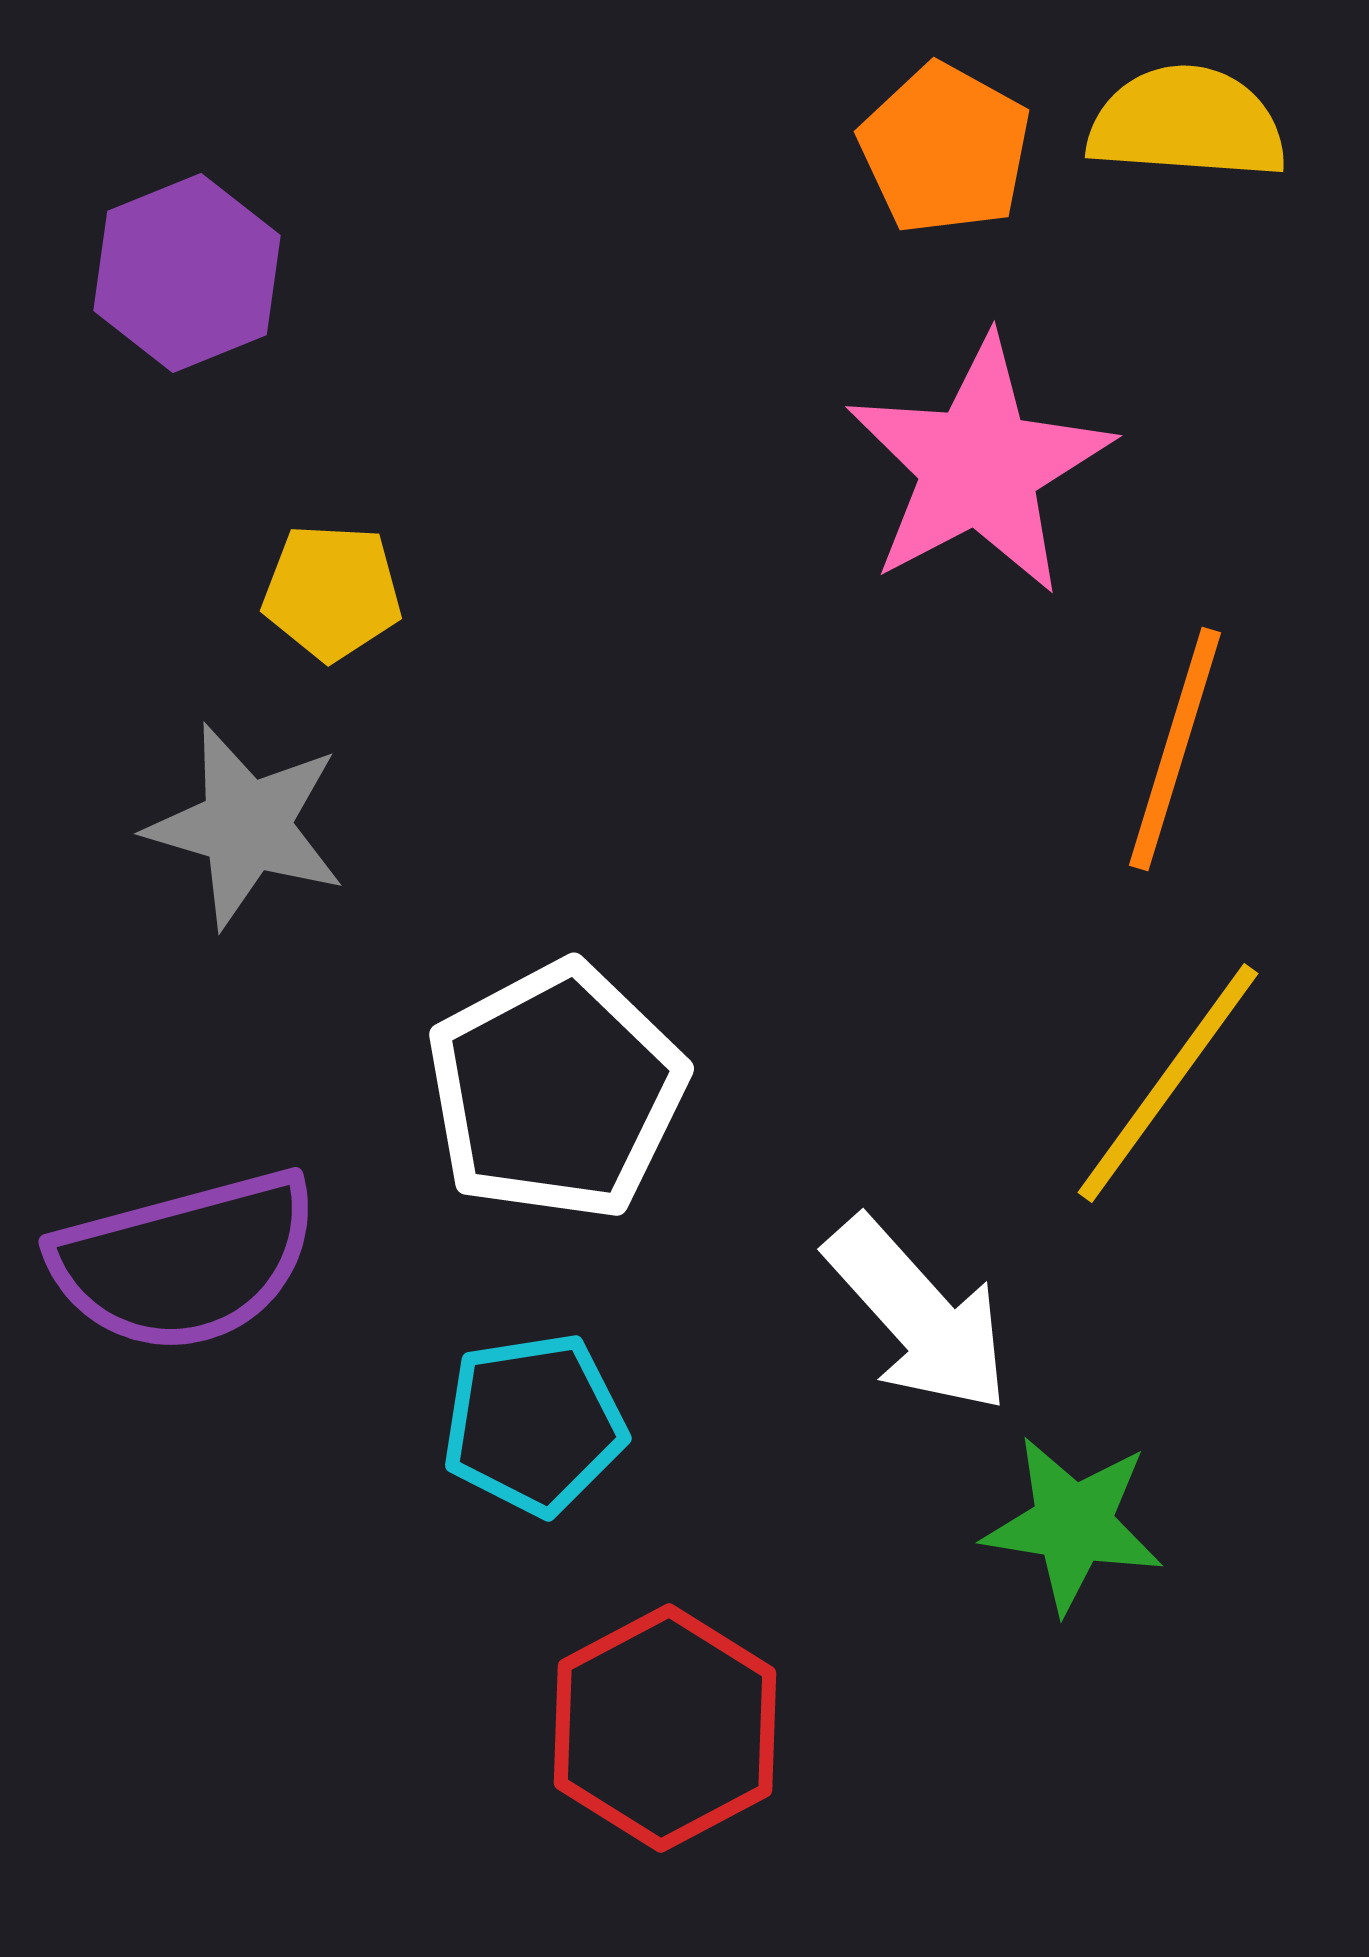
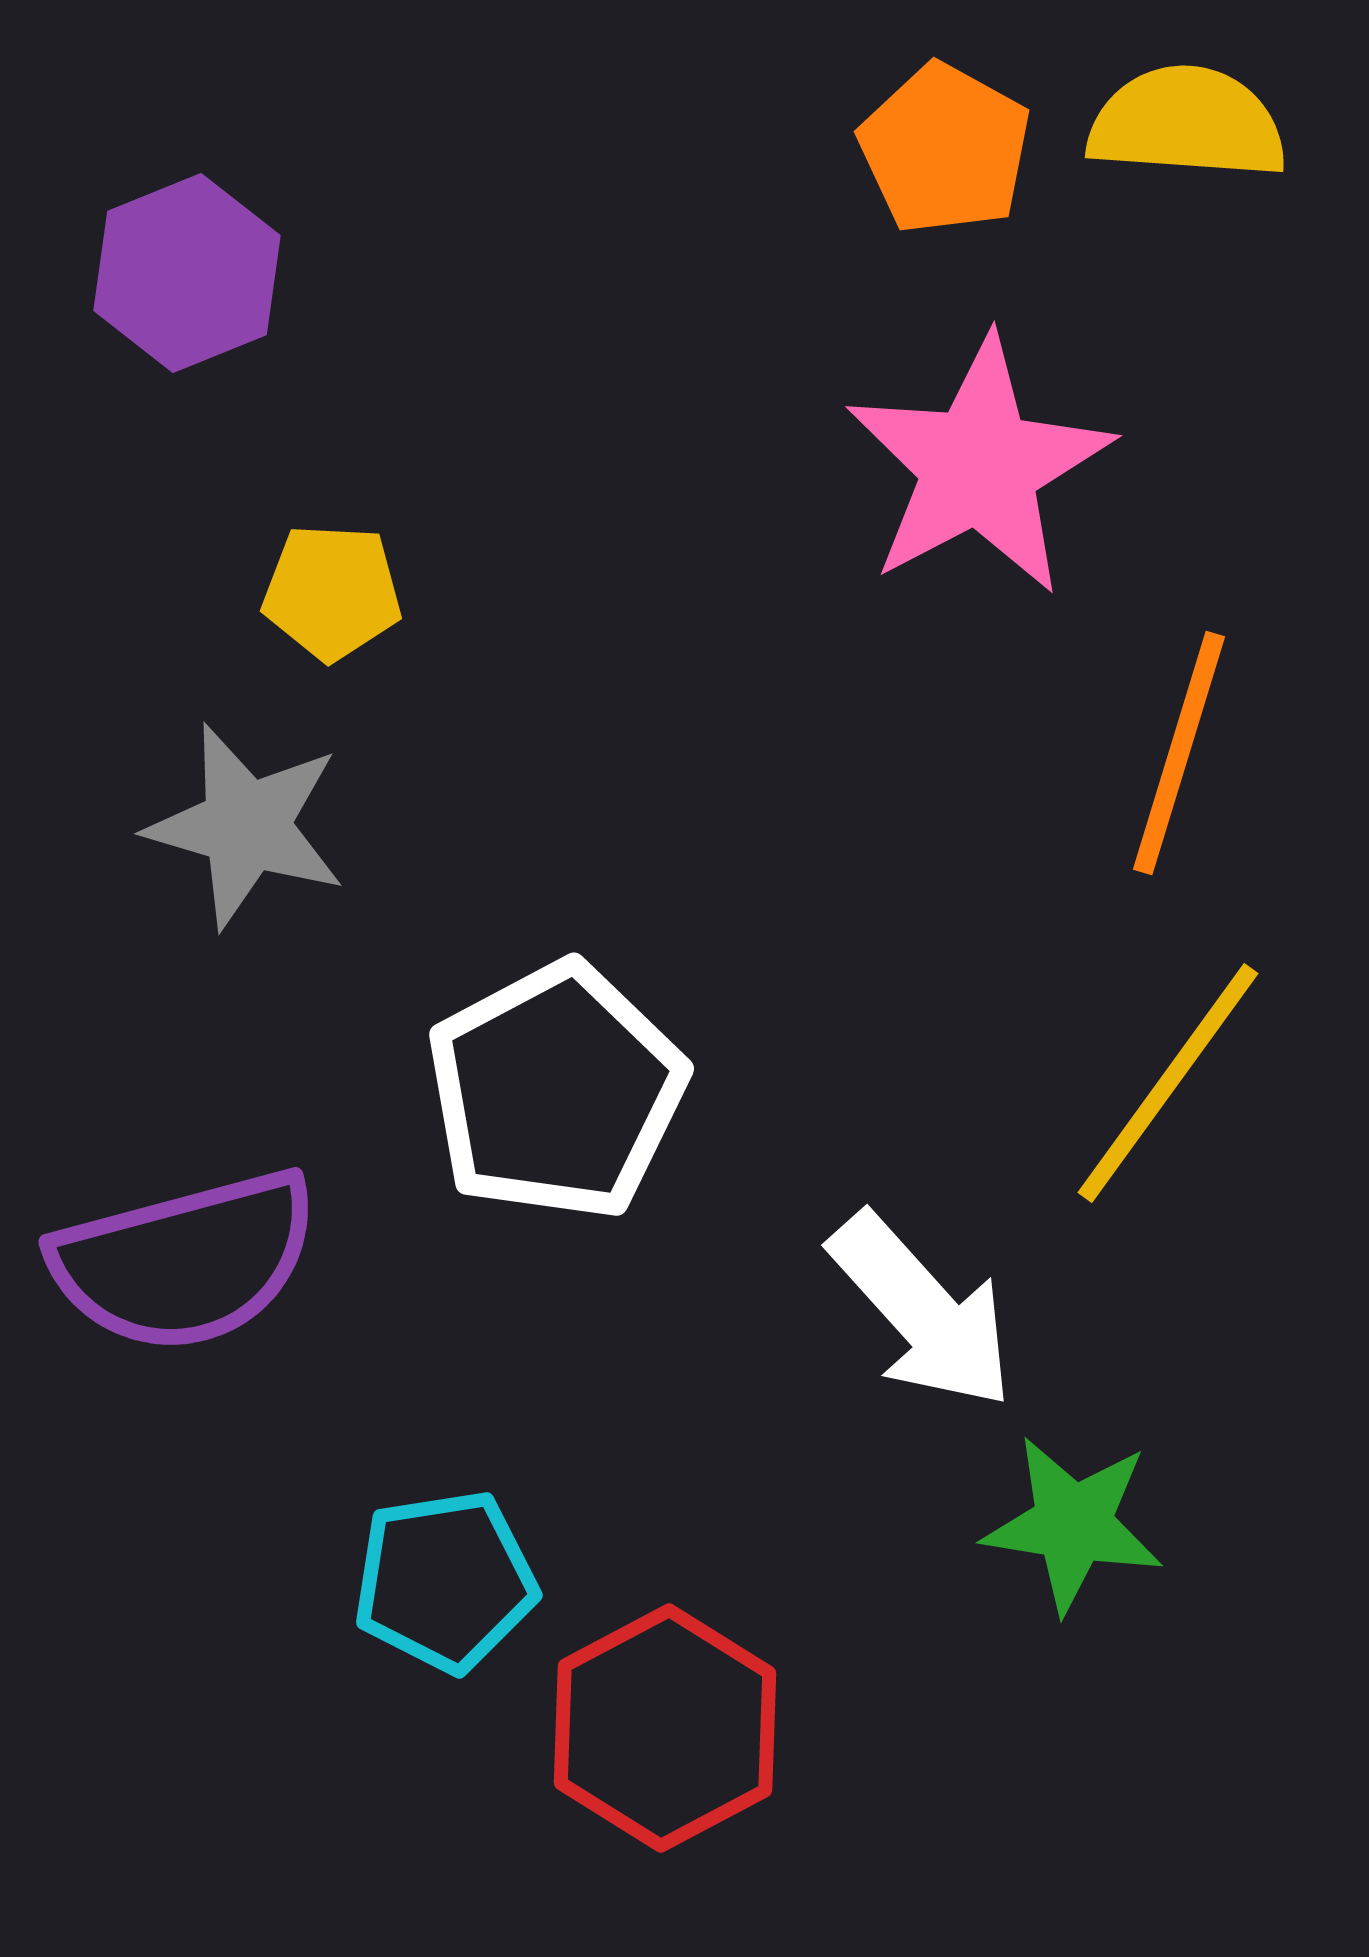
orange line: moved 4 px right, 4 px down
white arrow: moved 4 px right, 4 px up
cyan pentagon: moved 89 px left, 157 px down
